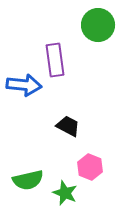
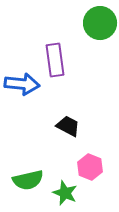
green circle: moved 2 px right, 2 px up
blue arrow: moved 2 px left, 1 px up
